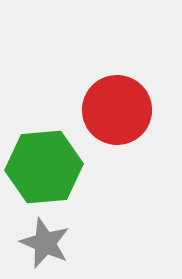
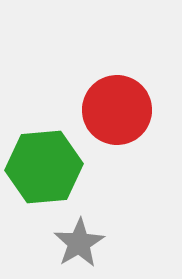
gray star: moved 34 px right; rotated 18 degrees clockwise
